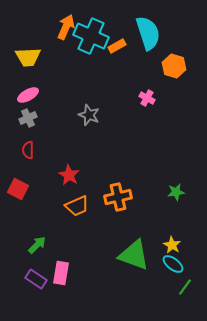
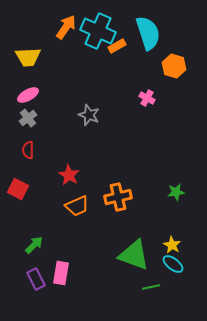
orange arrow: rotated 10 degrees clockwise
cyan cross: moved 7 px right, 5 px up
gray cross: rotated 12 degrees counterclockwise
green arrow: moved 3 px left
purple rectangle: rotated 30 degrees clockwise
green line: moved 34 px left; rotated 42 degrees clockwise
